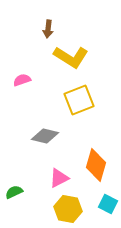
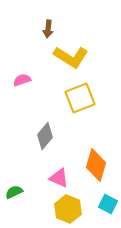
yellow square: moved 1 px right, 2 px up
gray diamond: rotated 64 degrees counterclockwise
pink triangle: rotated 50 degrees clockwise
yellow hexagon: rotated 12 degrees clockwise
